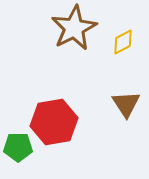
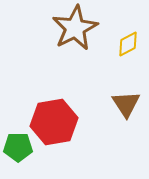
brown star: moved 1 px right
yellow diamond: moved 5 px right, 2 px down
